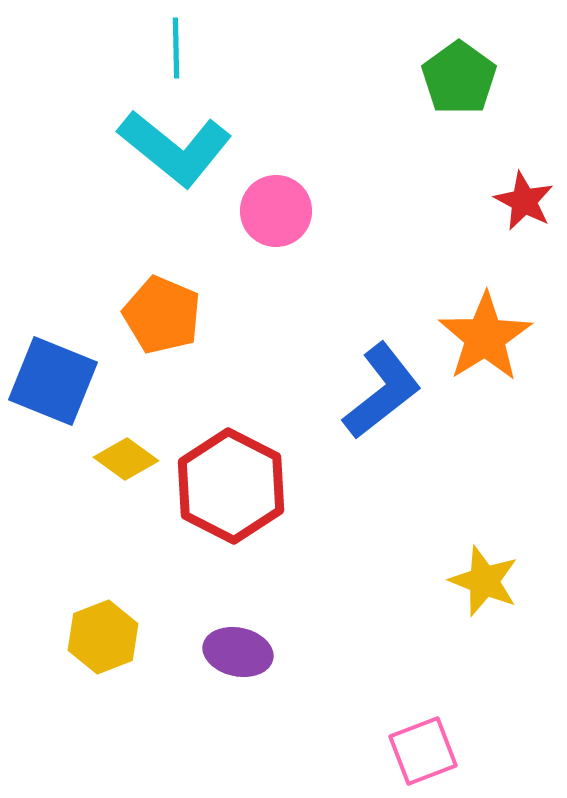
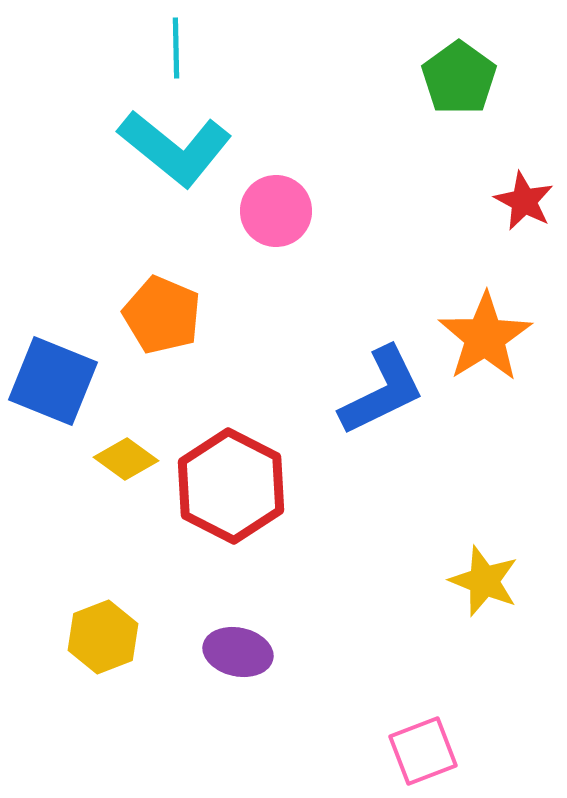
blue L-shape: rotated 12 degrees clockwise
